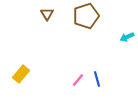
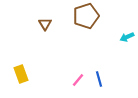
brown triangle: moved 2 px left, 10 px down
yellow rectangle: rotated 60 degrees counterclockwise
blue line: moved 2 px right
